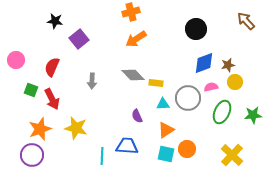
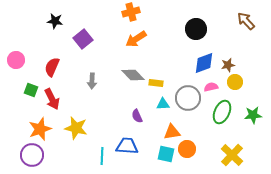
purple square: moved 4 px right
orange triangle: moved 6 px right, 2 px down; rotated 24 degrees clockwise
